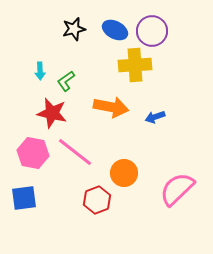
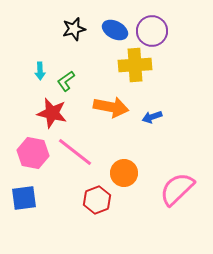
blue arrow: moved 3 px left
